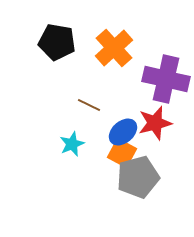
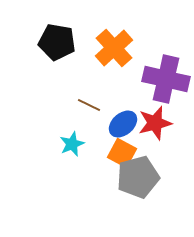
blue ellipse: moved 8 px up
